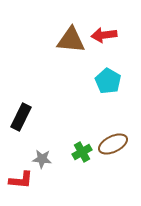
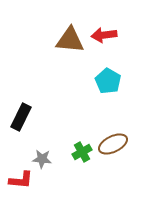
brown triangle: moved 1 px left
